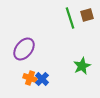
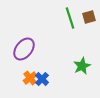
brown square: moved 2 px right, 2 px down
orange cross: rotated 32 degrees clockwise
